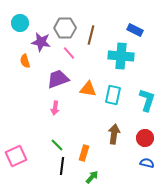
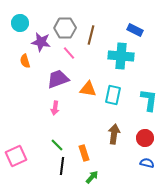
cyan L-shape: moved 2 px right; rotated 10 degrees counterclockwise
orange rectangle: rotated 35 degrees counterclockwise
